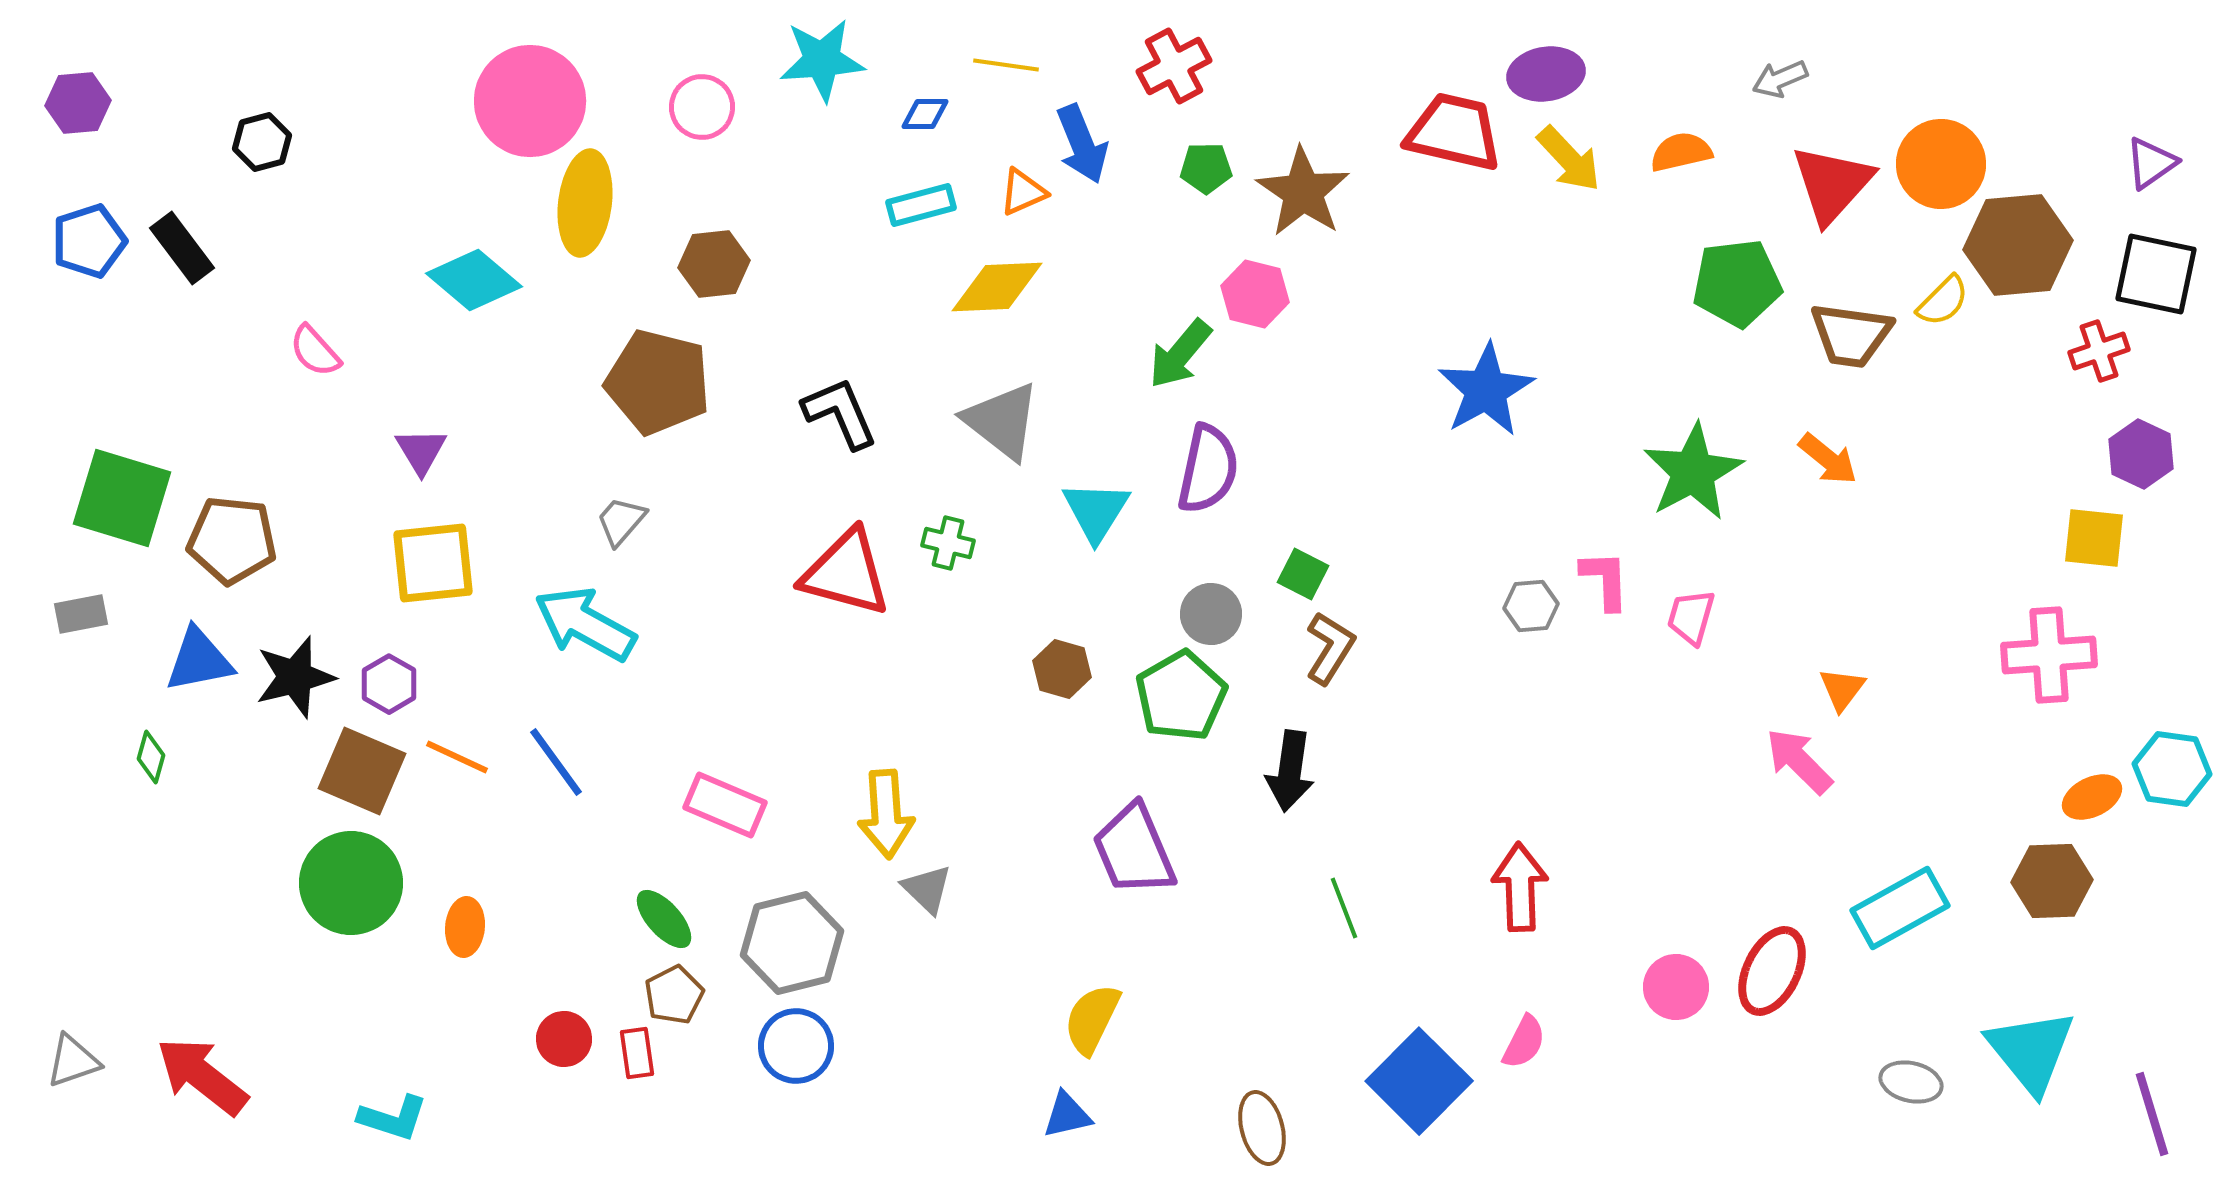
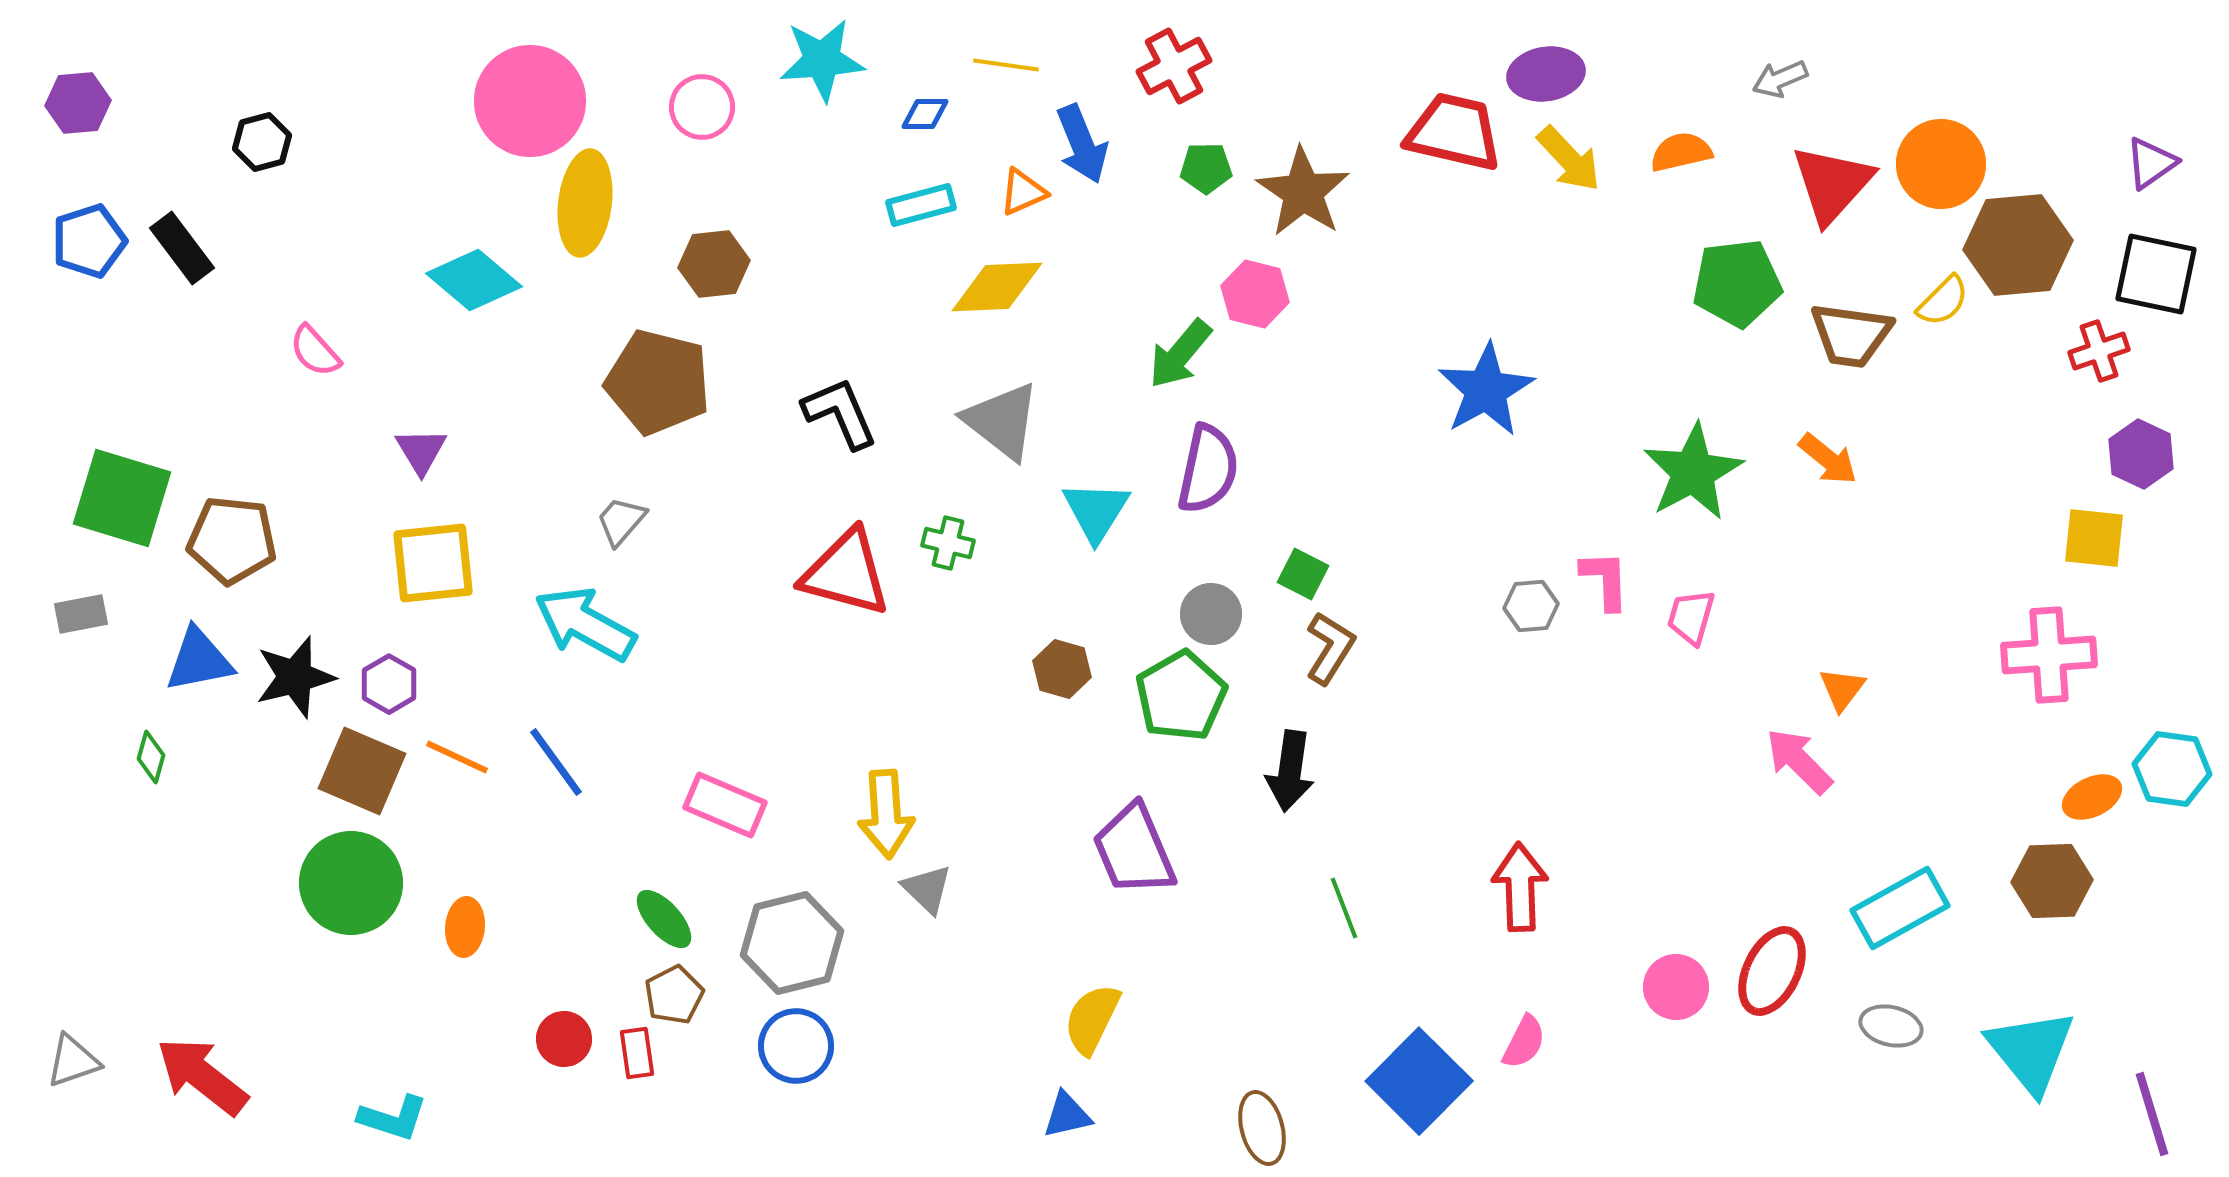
gray ellipse at (1911, 1082): moved 20 px left, 56 px up
